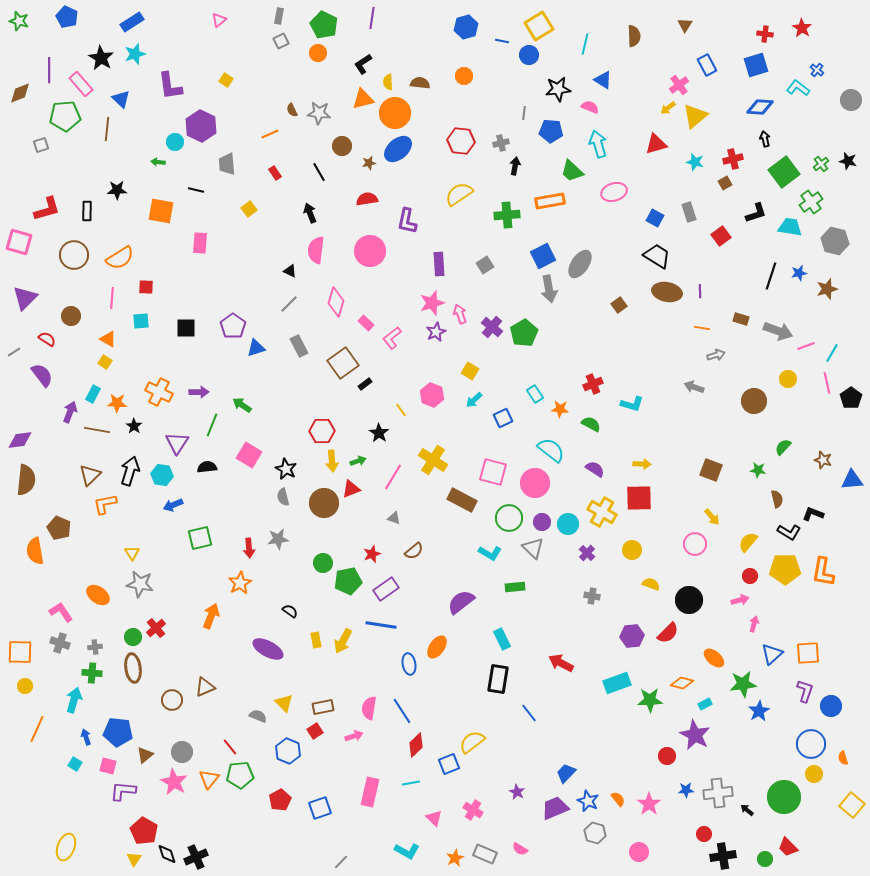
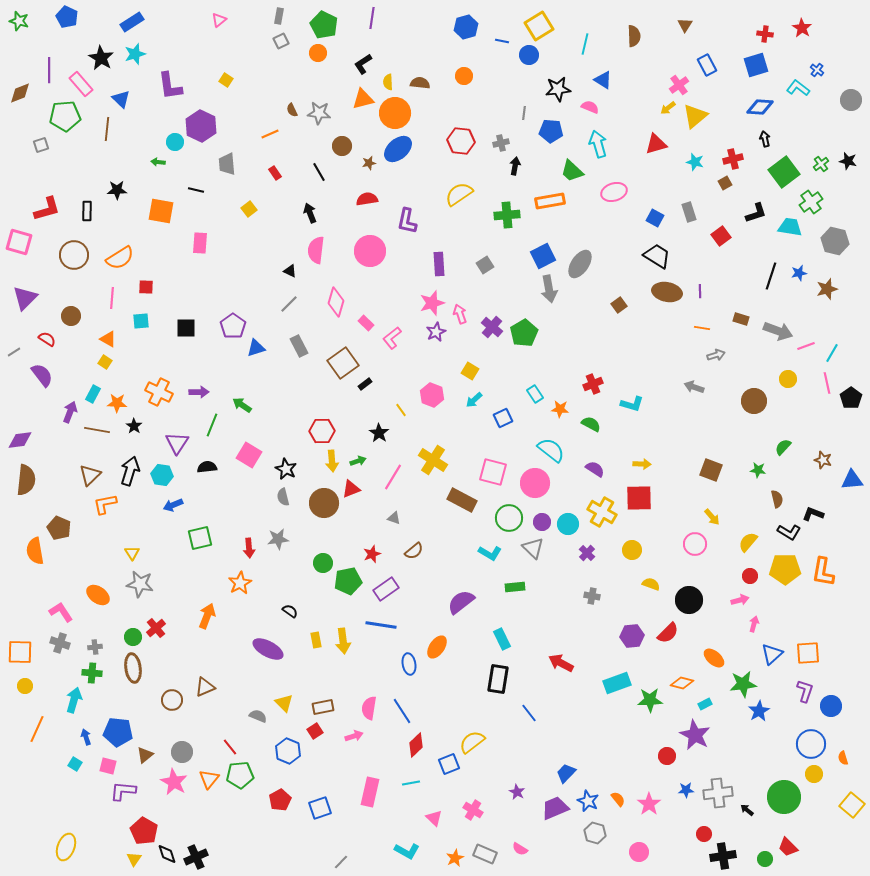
orange arrow at (211, 616): moved 4 px left
yellow arrow at (343, 641): rotated 35 degrees counterclockwise
